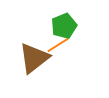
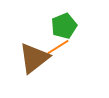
orange line: moved 2 px down
